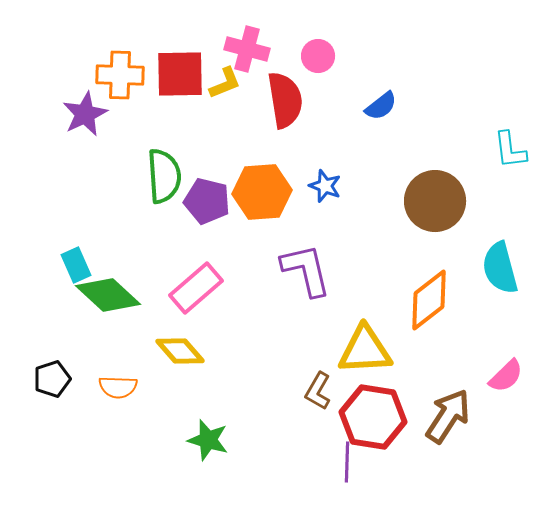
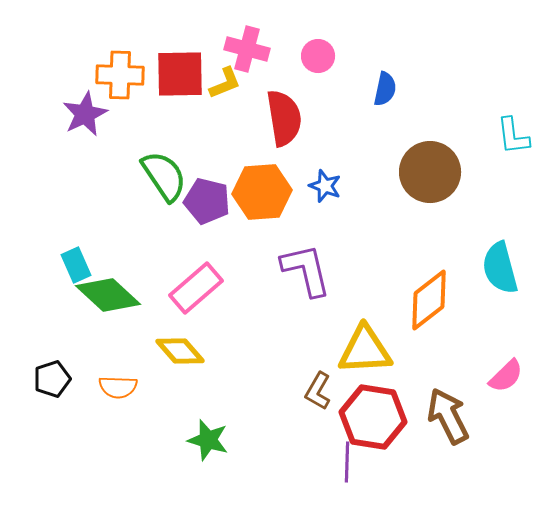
red semicircle: moved 1 px left, 18 px down
blue semicircle: moved 4 px right, 17 px up; rotated 40 degrees counterclockwise
cyan L-shape: moved 3 px right, 14 px up
green semicircle: rotated 30 degrees counterclockwise
brown circle: moved 5 px left, 29 px up
brown arrow: rotated 60 degrees counterclockwise
